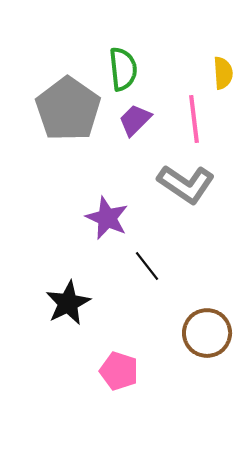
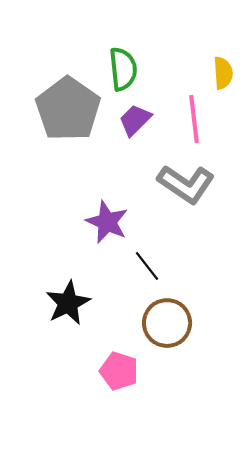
purple star: moved 4 px down
brown circle: moved 40 px left, 10 px up
